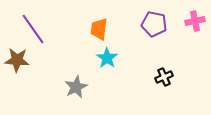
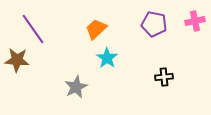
orange trapezoid: moved 3 px left; rotated 40 degrees clockwise
black cross: rotated 18 degrees clockwise
